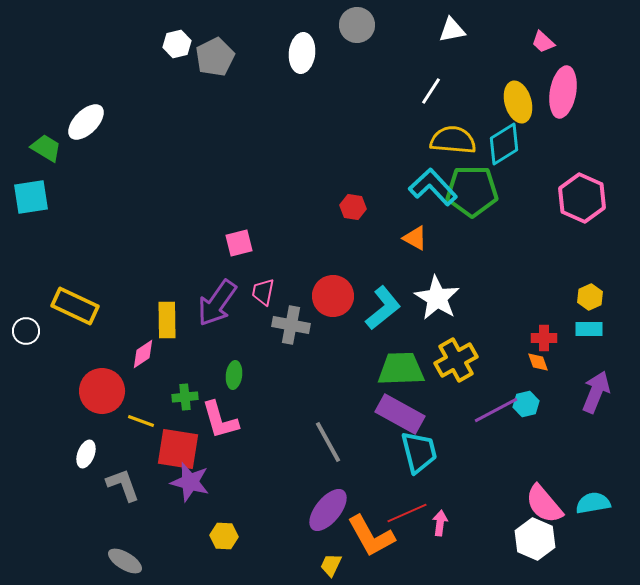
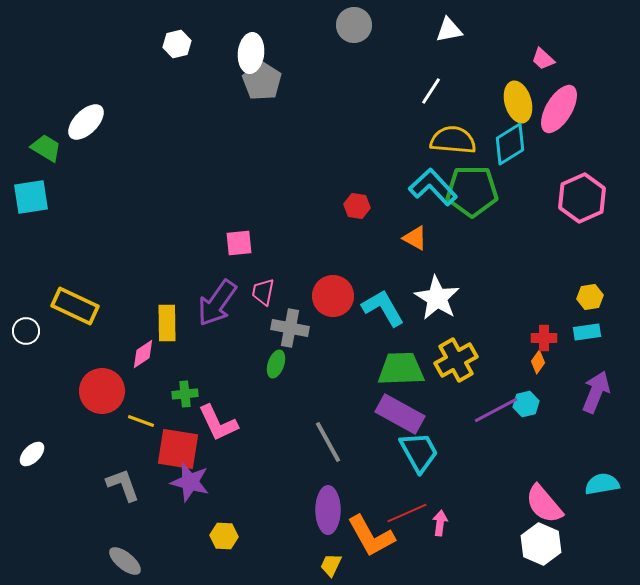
gray circle at (357, 25): moved 3 px left
white triangle at (452, 30): moved 3 px left
pink trapezoid at (543, 42): moved 17 px down
white ellipse at (302, 53): moved 51 px left
gray pentagon at (215, 57): moved 47 px right, 24 px down; rotated 12 degrees counterclockwise
pink ellipse at (563, 92): moved 4 px left, 17 px down; rotated 21 degrees clockwise
cyan diamond at (504, 144): moved 6 px right
pink hexagon at (582, 198): rotated 12 degrees clockwise
red hexagon at (353, 207): moved 4 px right, 1 px up
pink square at (239, 243): rotated 8 degrees clockwise
yellow hexagon at (590, 297): rotated 15 degrees clockwise
cyan L-shape at (383, 308): rotated 81 degrees counterclockwise
yellow rectangle at (167, 320): moved 3 px down
gray cross at (291, 325): moved 1 px left, 3 px down
cyan rectangle at (589, 329): moved 2 px left, 3 px down; rotated 8 degrees counterclockwise
orange diamond at (538, 362): rotated 55 degrees clockwise
green ellipse at (234, 375): moved 42 px right, 11 px up; rotated 12 degrees clockwise
green cross at (185, 397): moved 3 px up
pink L-shape at (220, 420): moved 2 px left, 3 px down; rotated 9 degrees counterclockwise
cyan trapezoid at (419, 452): rotated 15 degrees counterclockwise
white ellipse at (86, 454): moved 54 px left; rotated 24 degrees clockwise
cyan semicircle at (593, 503): moved 9 px right, 19 px up
purple ellipse at (328, 510): rotated 39 degrees counterclockwise
white hexagon at (535, 539): moved 6 px right, 5 px down
gray ellipse at (125, 561): rotated 8 degrees clockwise
